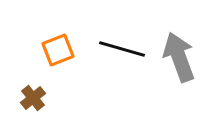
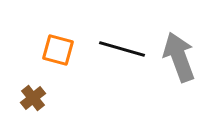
orange square: rotated 36 degrees clockwise
